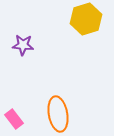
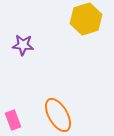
orange ellipse: moved 1 px down; rotated 20 degrees counterclockwise
pink rectangle: moved 1 px left, 1 px down; rotated 18 degrees clockwise
